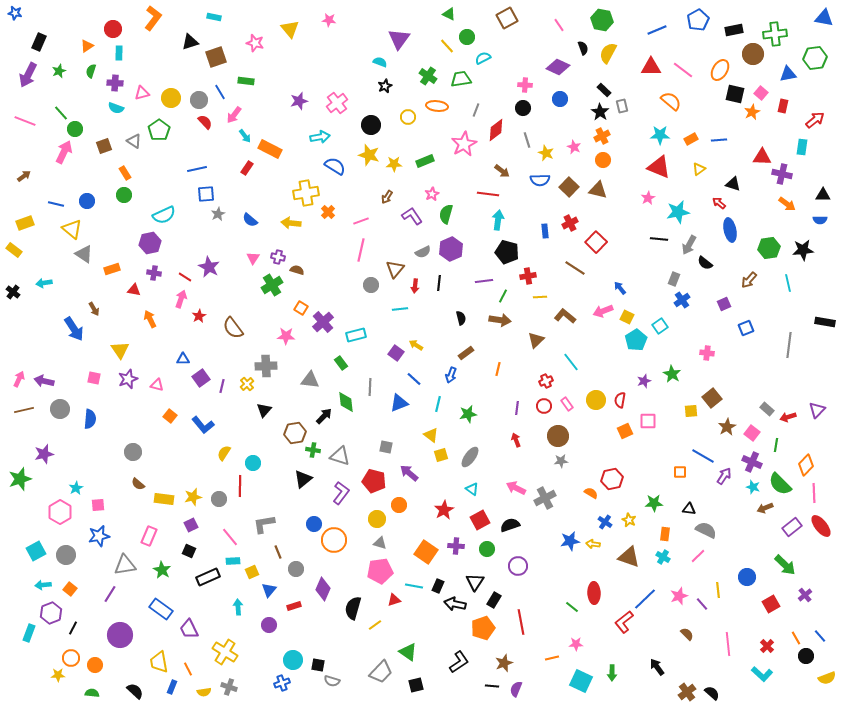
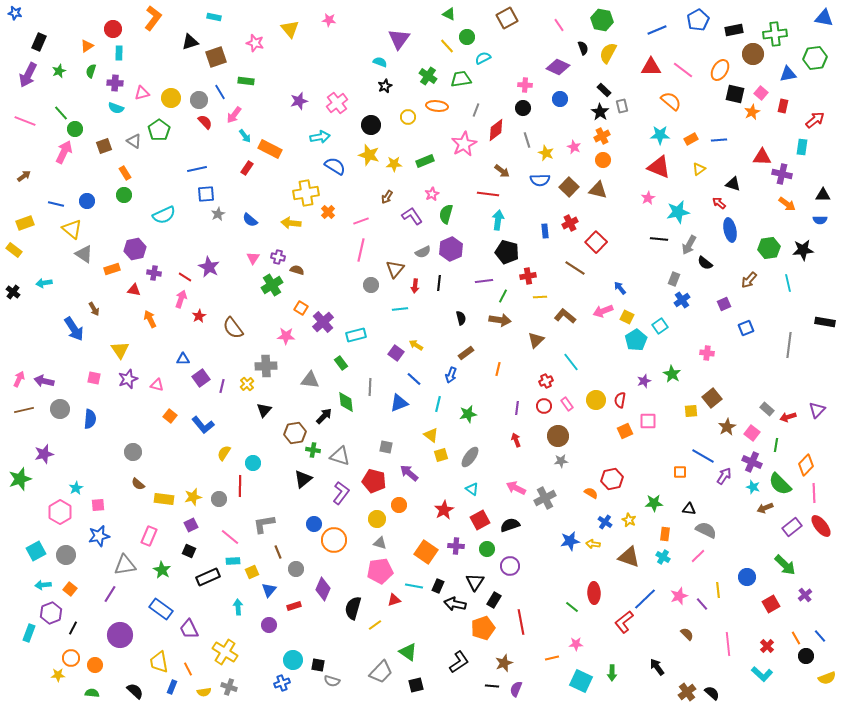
purple hexagon at (150, 243): moved 15 px left, 6 px down
pink line at (230, 537): rotated 12 degrees counterclockwise
purple circle at (518, 566): moved 8 px left
